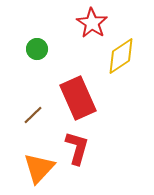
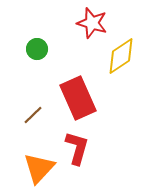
red star: rotated 16 degrees counterclockwise
